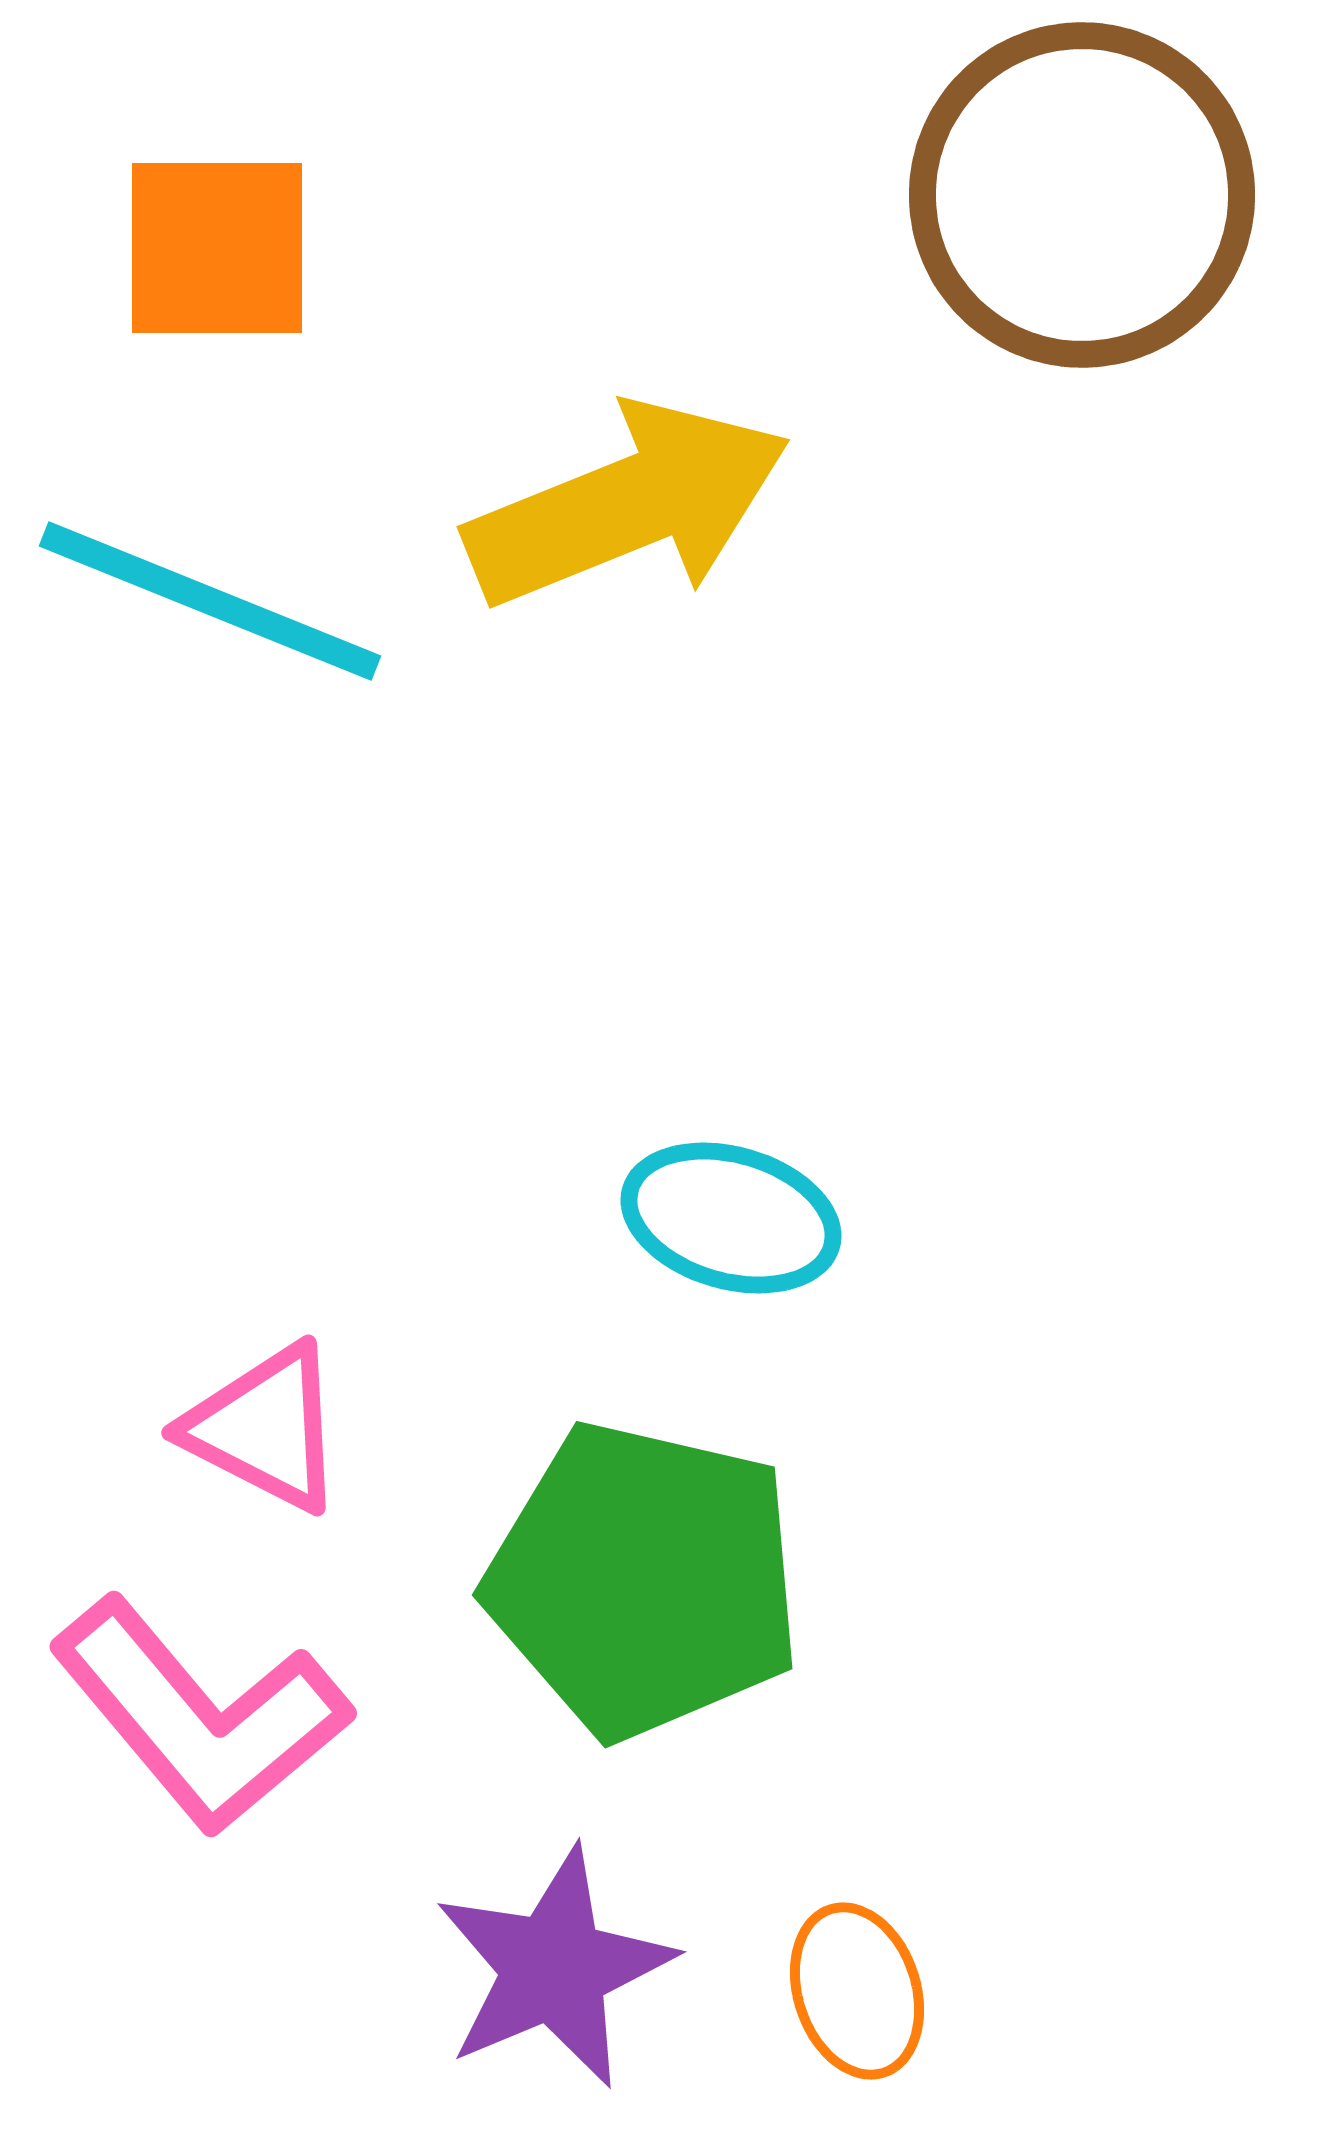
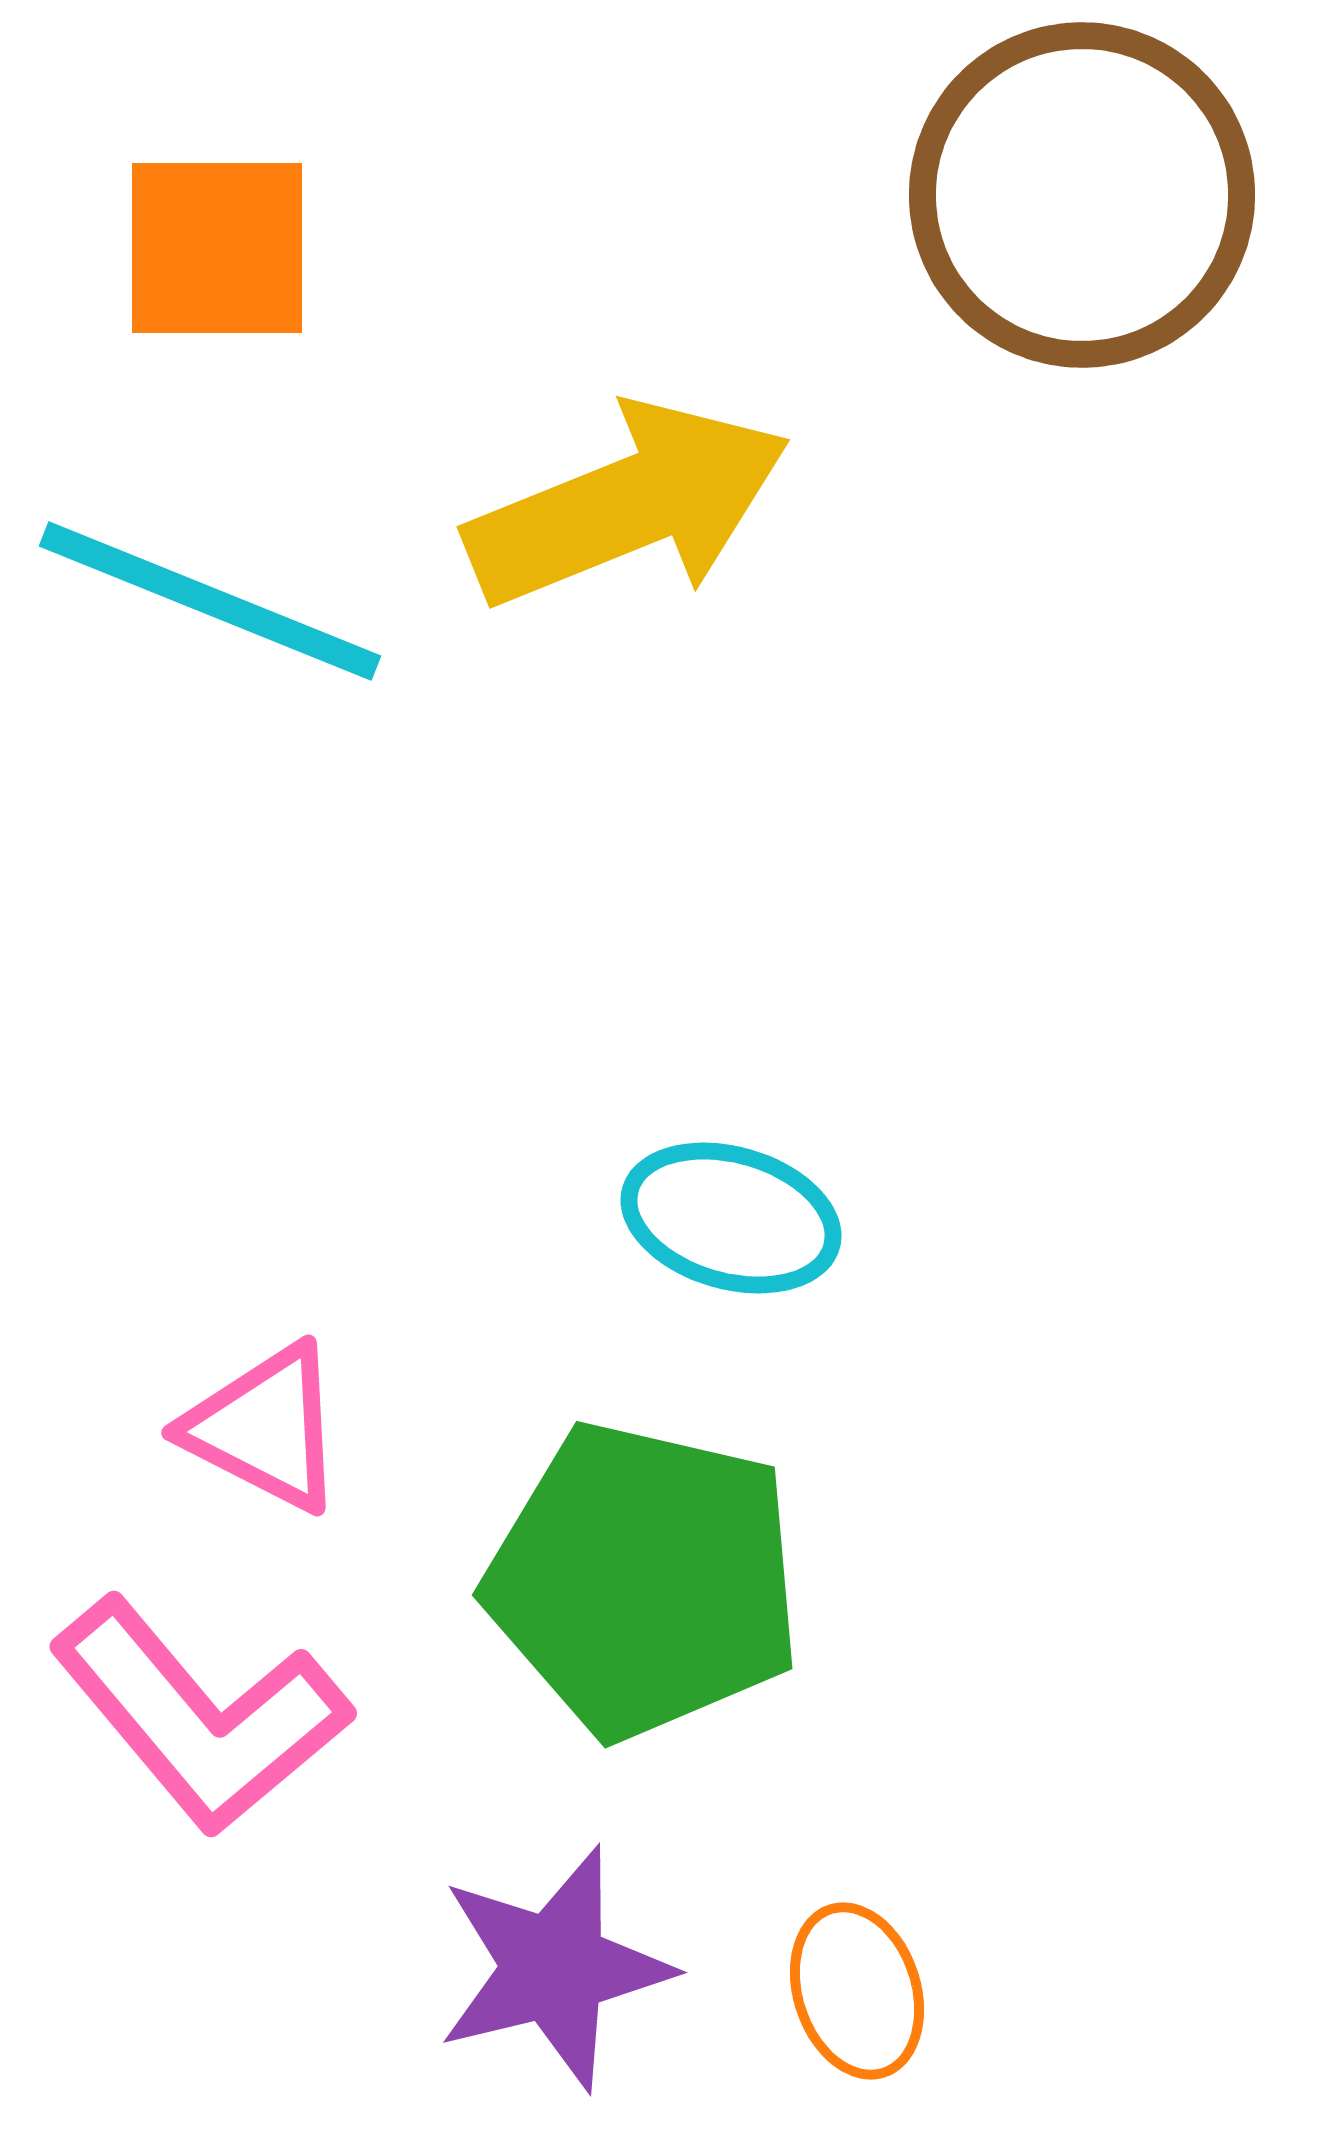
purple star: rotated 9 degrees clockwise
